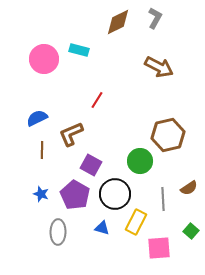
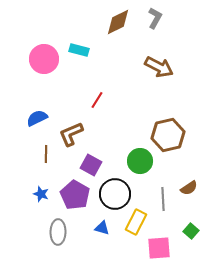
brown line: moved 4 px right, 4 px down
